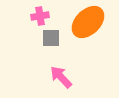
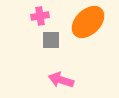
gray square: moved 2 px down
pink arrow: moved 3 px down; rotated 30 degrees counterclockwise
